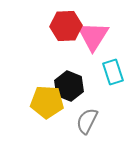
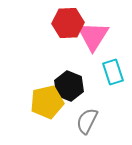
red hexagon: moved 2 px right, 3 px up
yellow pentagon: rotated 16 degrees counterclockwise
